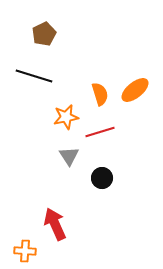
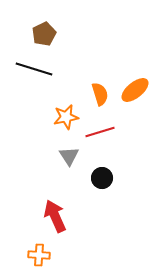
black line: moved 7 px up
red arrow: moved 8 px up
orange cross: moved 14 px right, 4 px down
